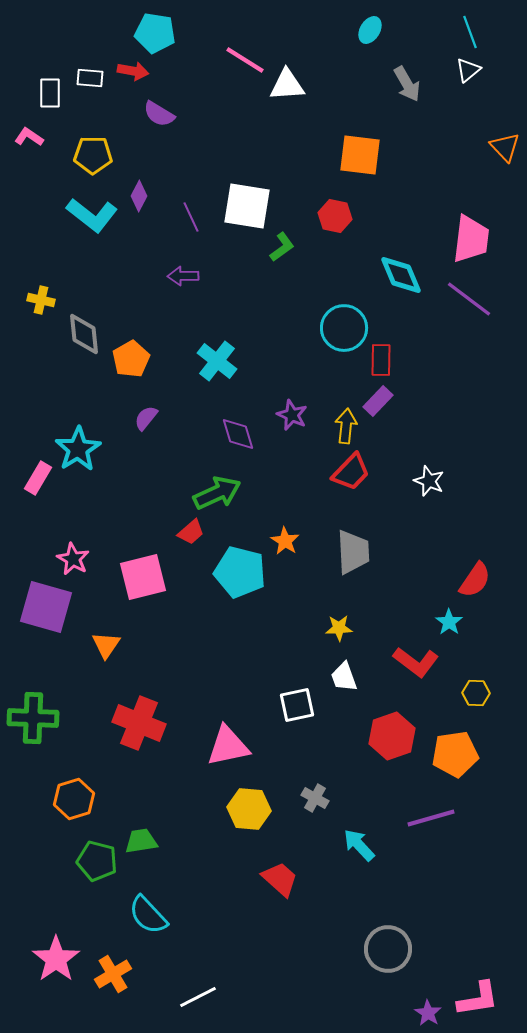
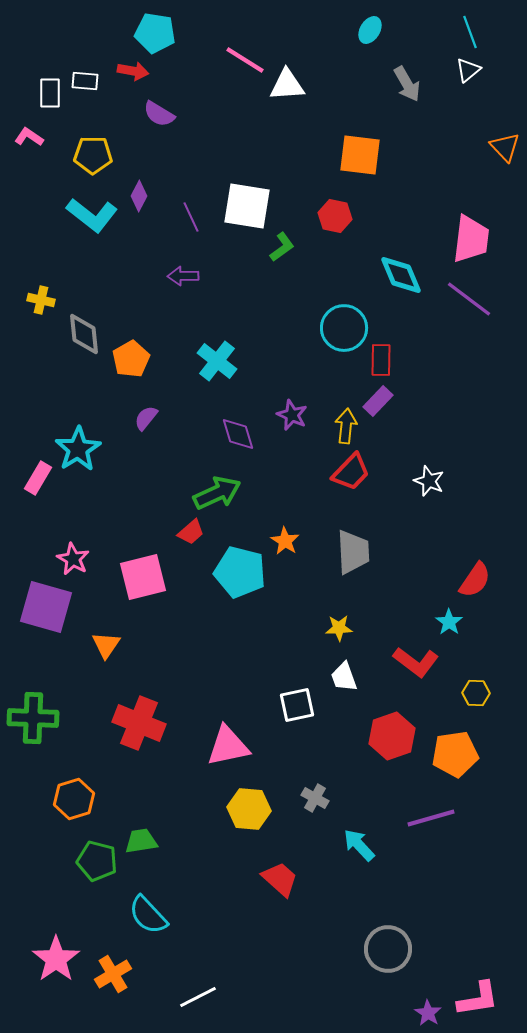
white rectangle at (90, 78): moved 5 px left, 3 px down
